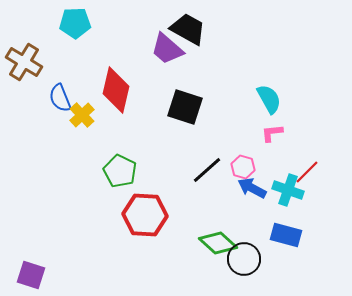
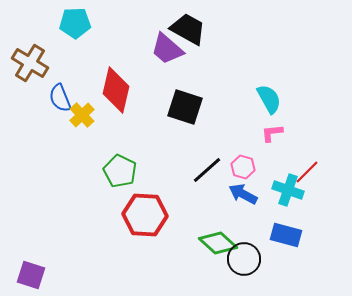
brown cross: moved 6 px right, 1 px down
blue arrow: moved 9 px left, 6 px down
